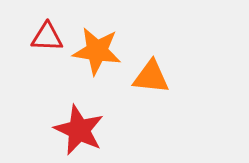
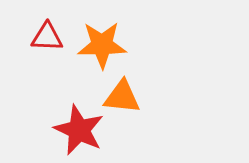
orange star: moved 5 px right, 6 px up; rotated 9 degrees counterclockwise
orange triangle: moved 29 px left, 20 px down
